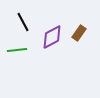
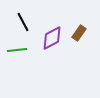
purple diamond: moved 1 px down
